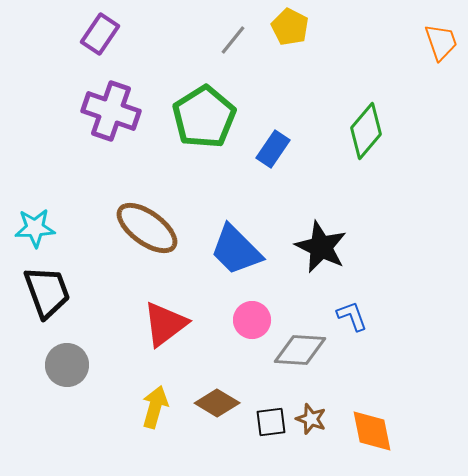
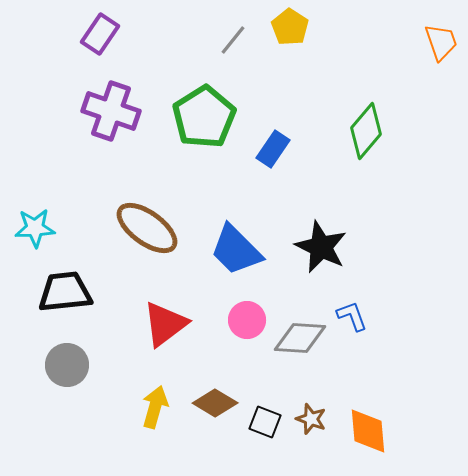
yellow pentagon: rotated 6 degrees clockwise
black trapezoid: moved 18 px right; rotated 76 degrees counterclockwise
pink circle: moved 5 px left
gray diamond: moved 12 px up
brown diamond: moved 2 px left
black square: moved 6 px left; rotated 28 degrees clockwise
orange diamond: moved 4 px left; rotated 6 degrees clockwise
